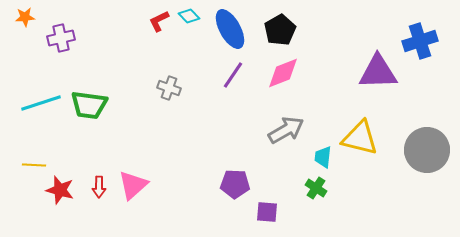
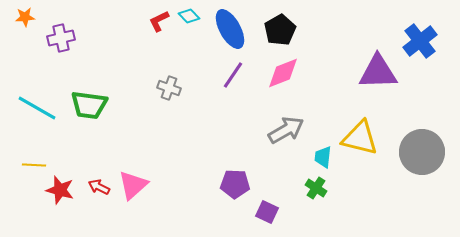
blue cross: rotated 20 degrees counterclockwise
cyan line: moved 4 px left, 5 px down; rotated 48 degrees clockwise
gray circle: moved 5 px left, 2 px down
red arrow: rotated 115 degrees clockwise
purple square: rotated 20 degrees clockwise
